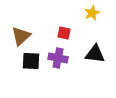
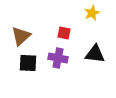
black square: moved 3 px left, 2 px down
